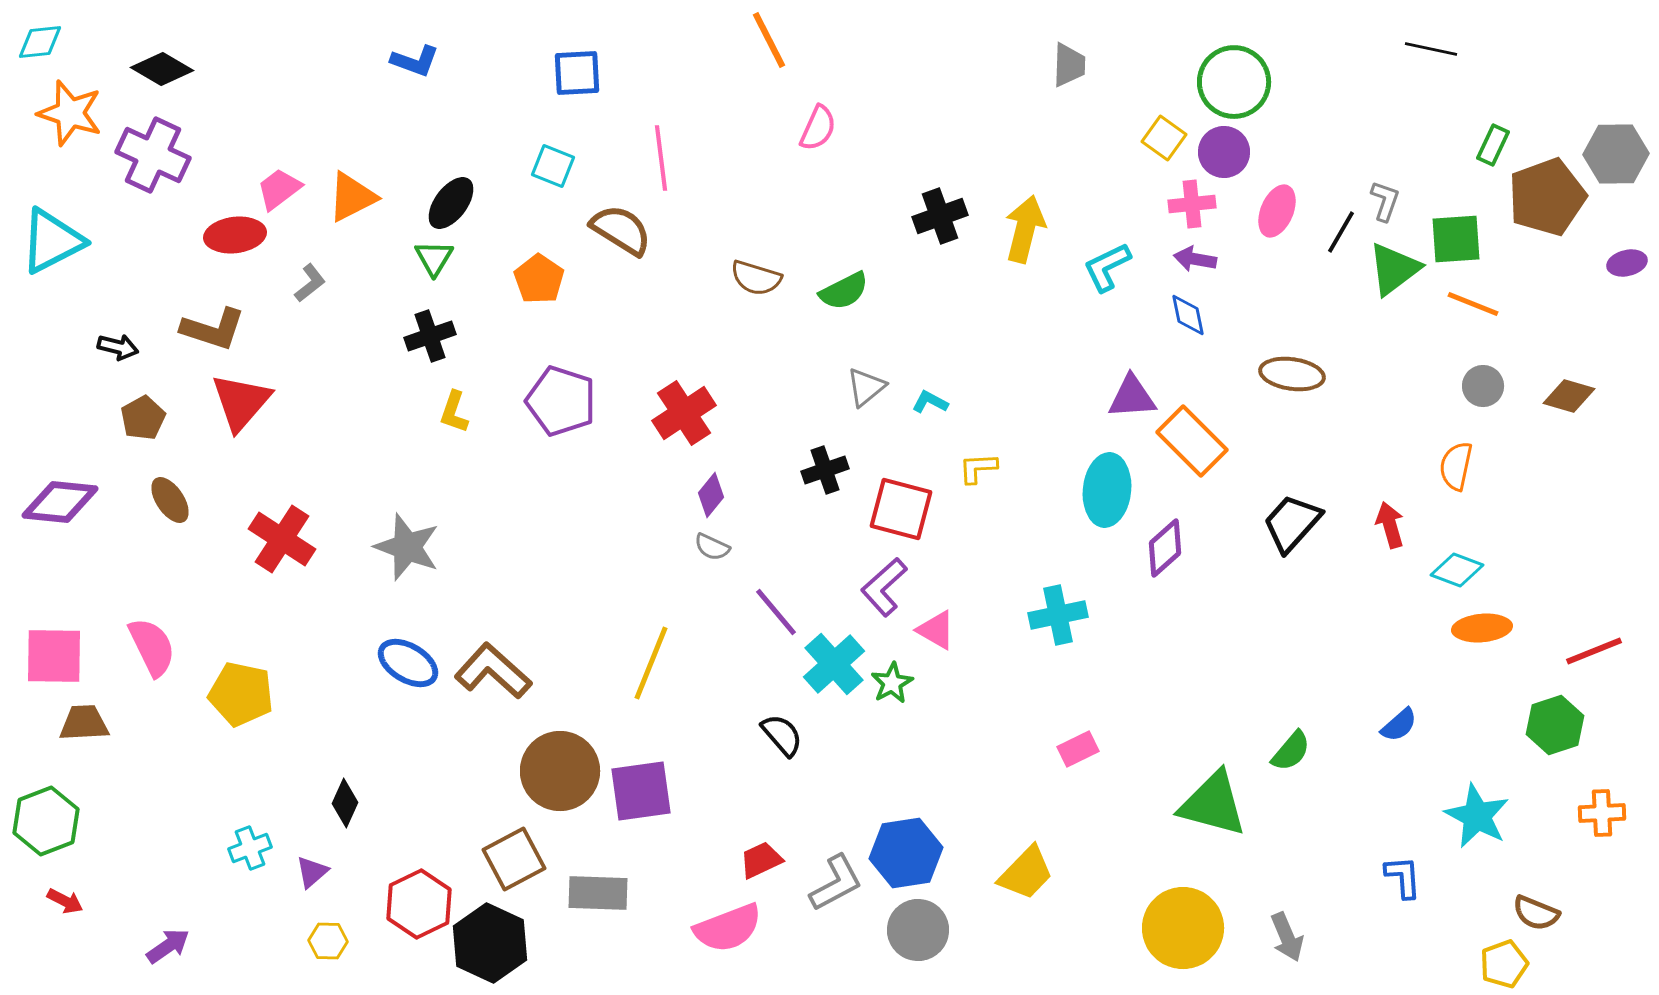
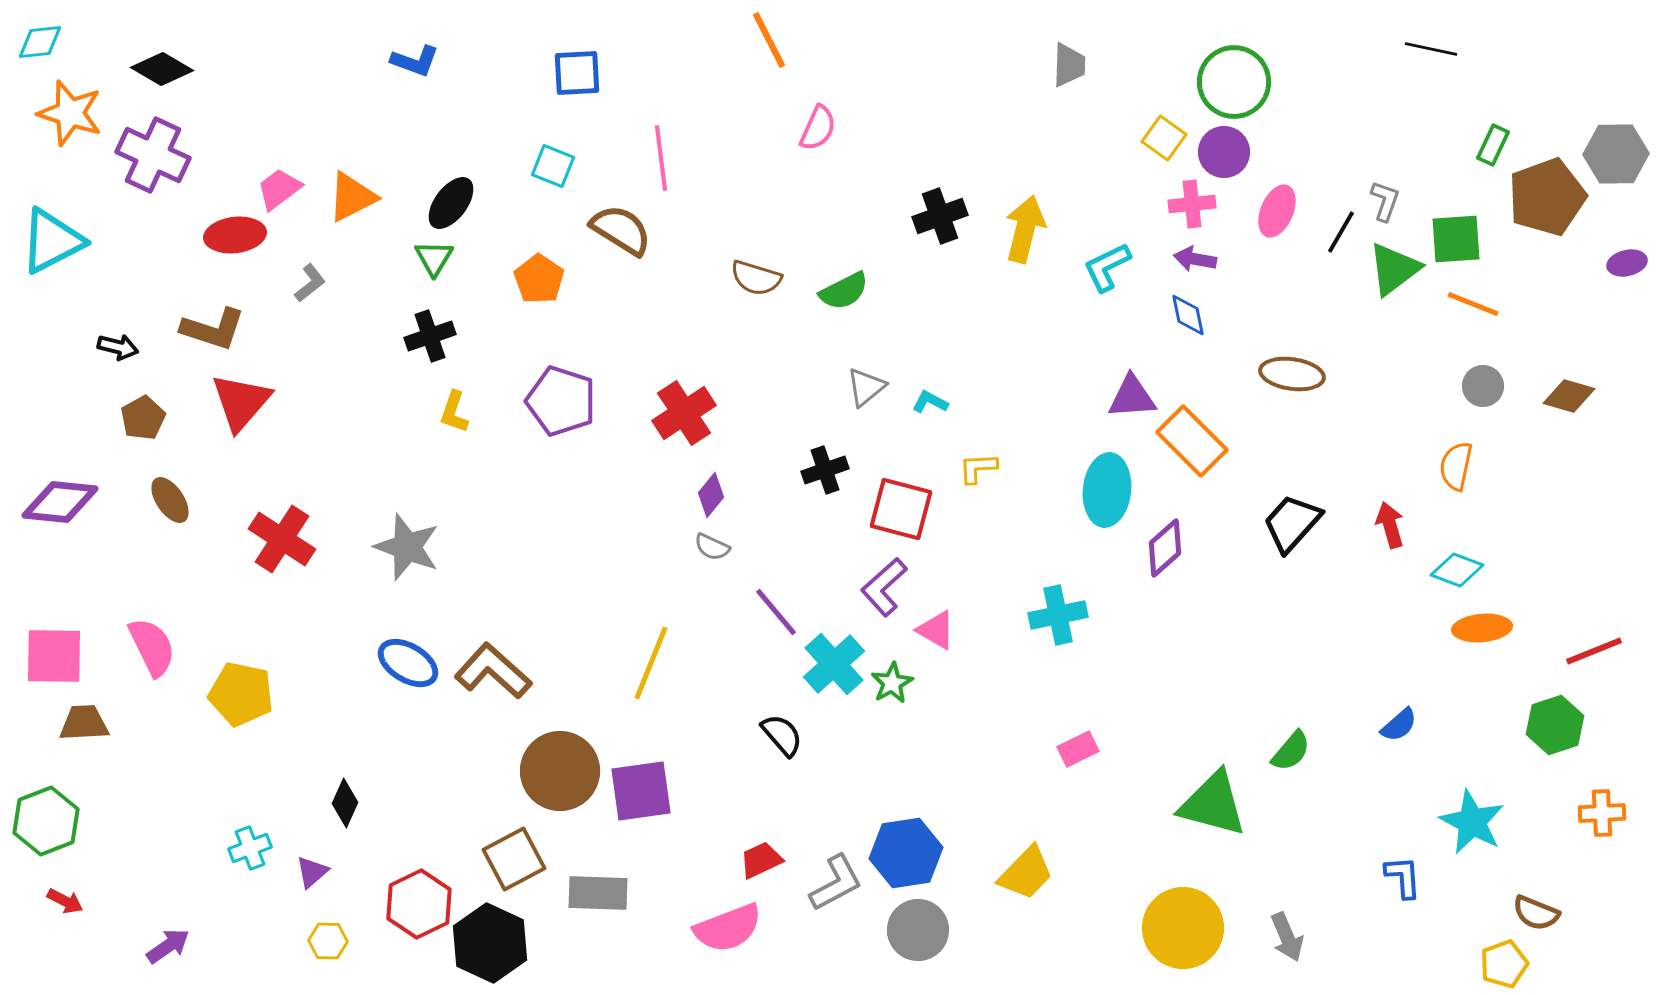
cyan star at (1477, 816): moved 5 px left, 6 px down
